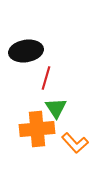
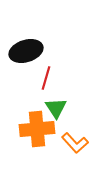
black ellipse: rotated 8 degrees counterclockwise
